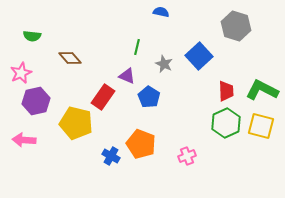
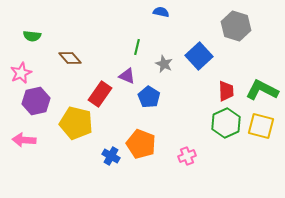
red rectangle: moved 3 px left, 3 px up
